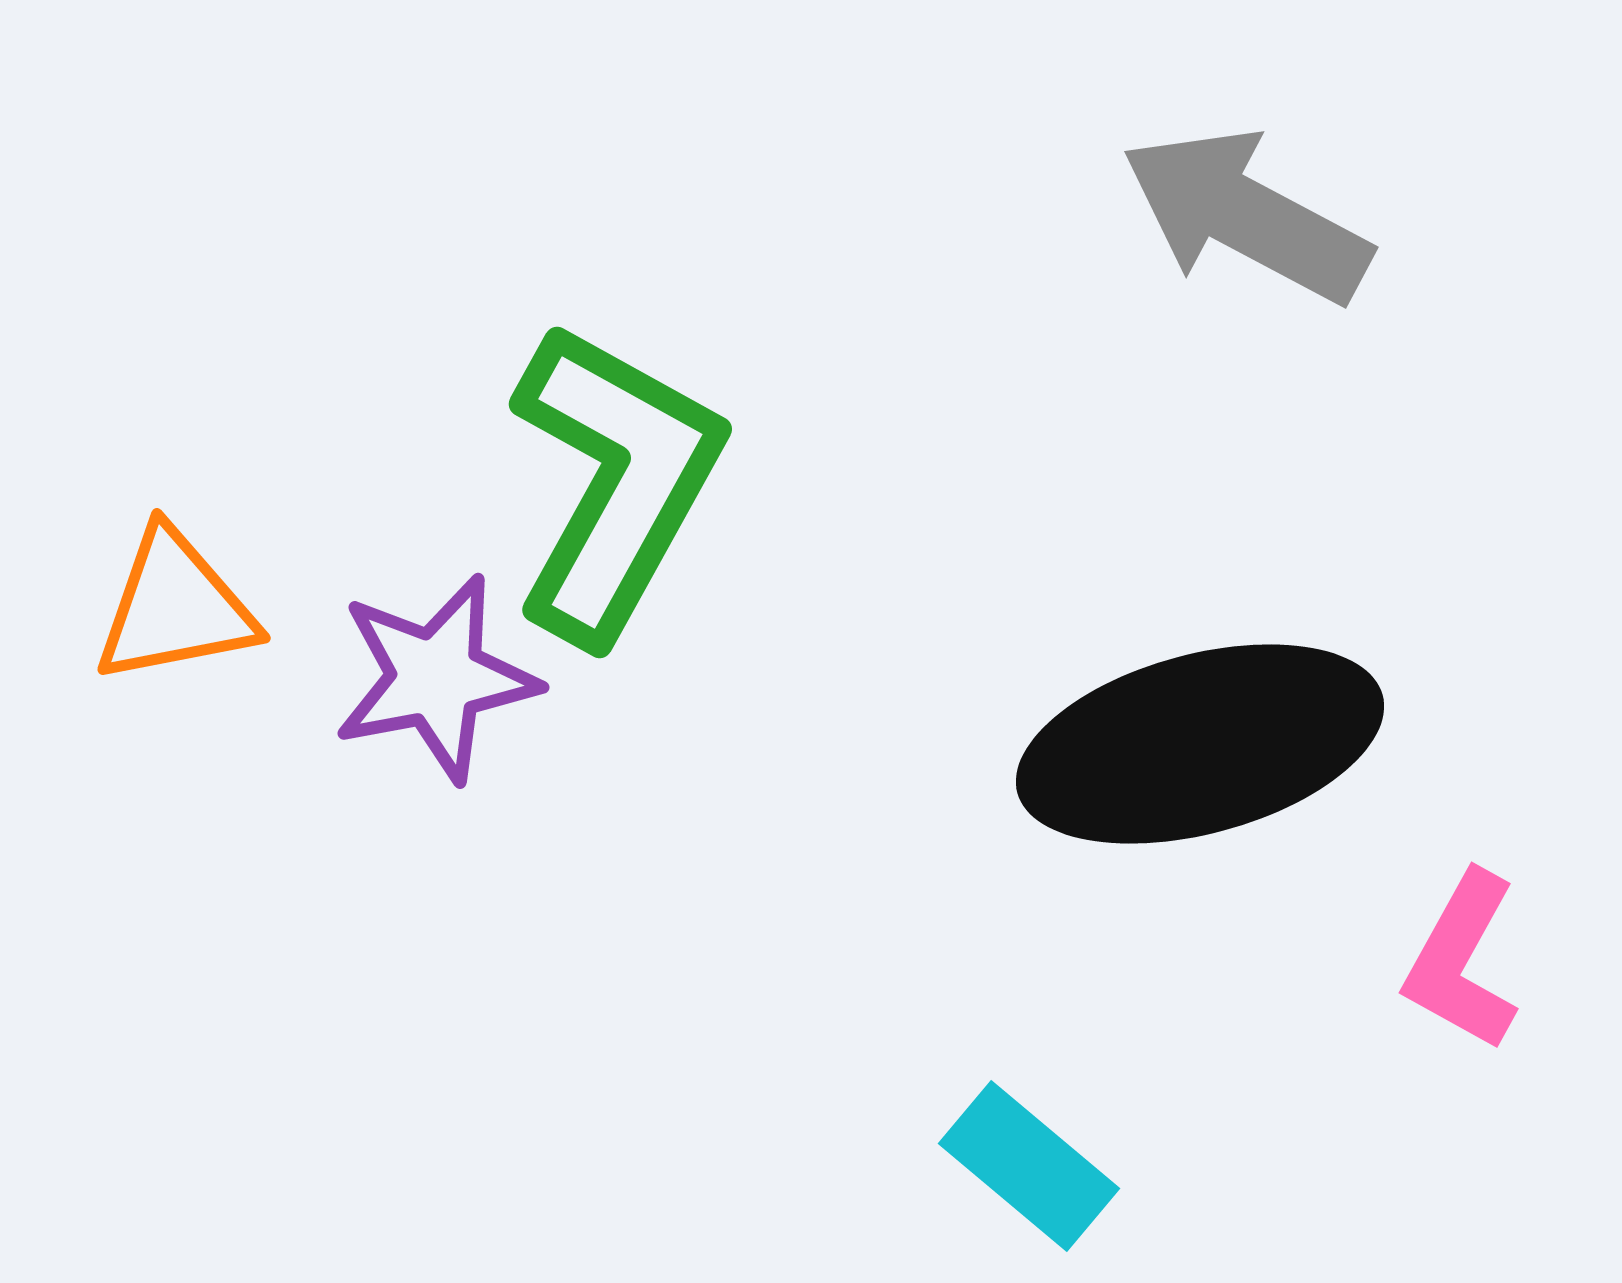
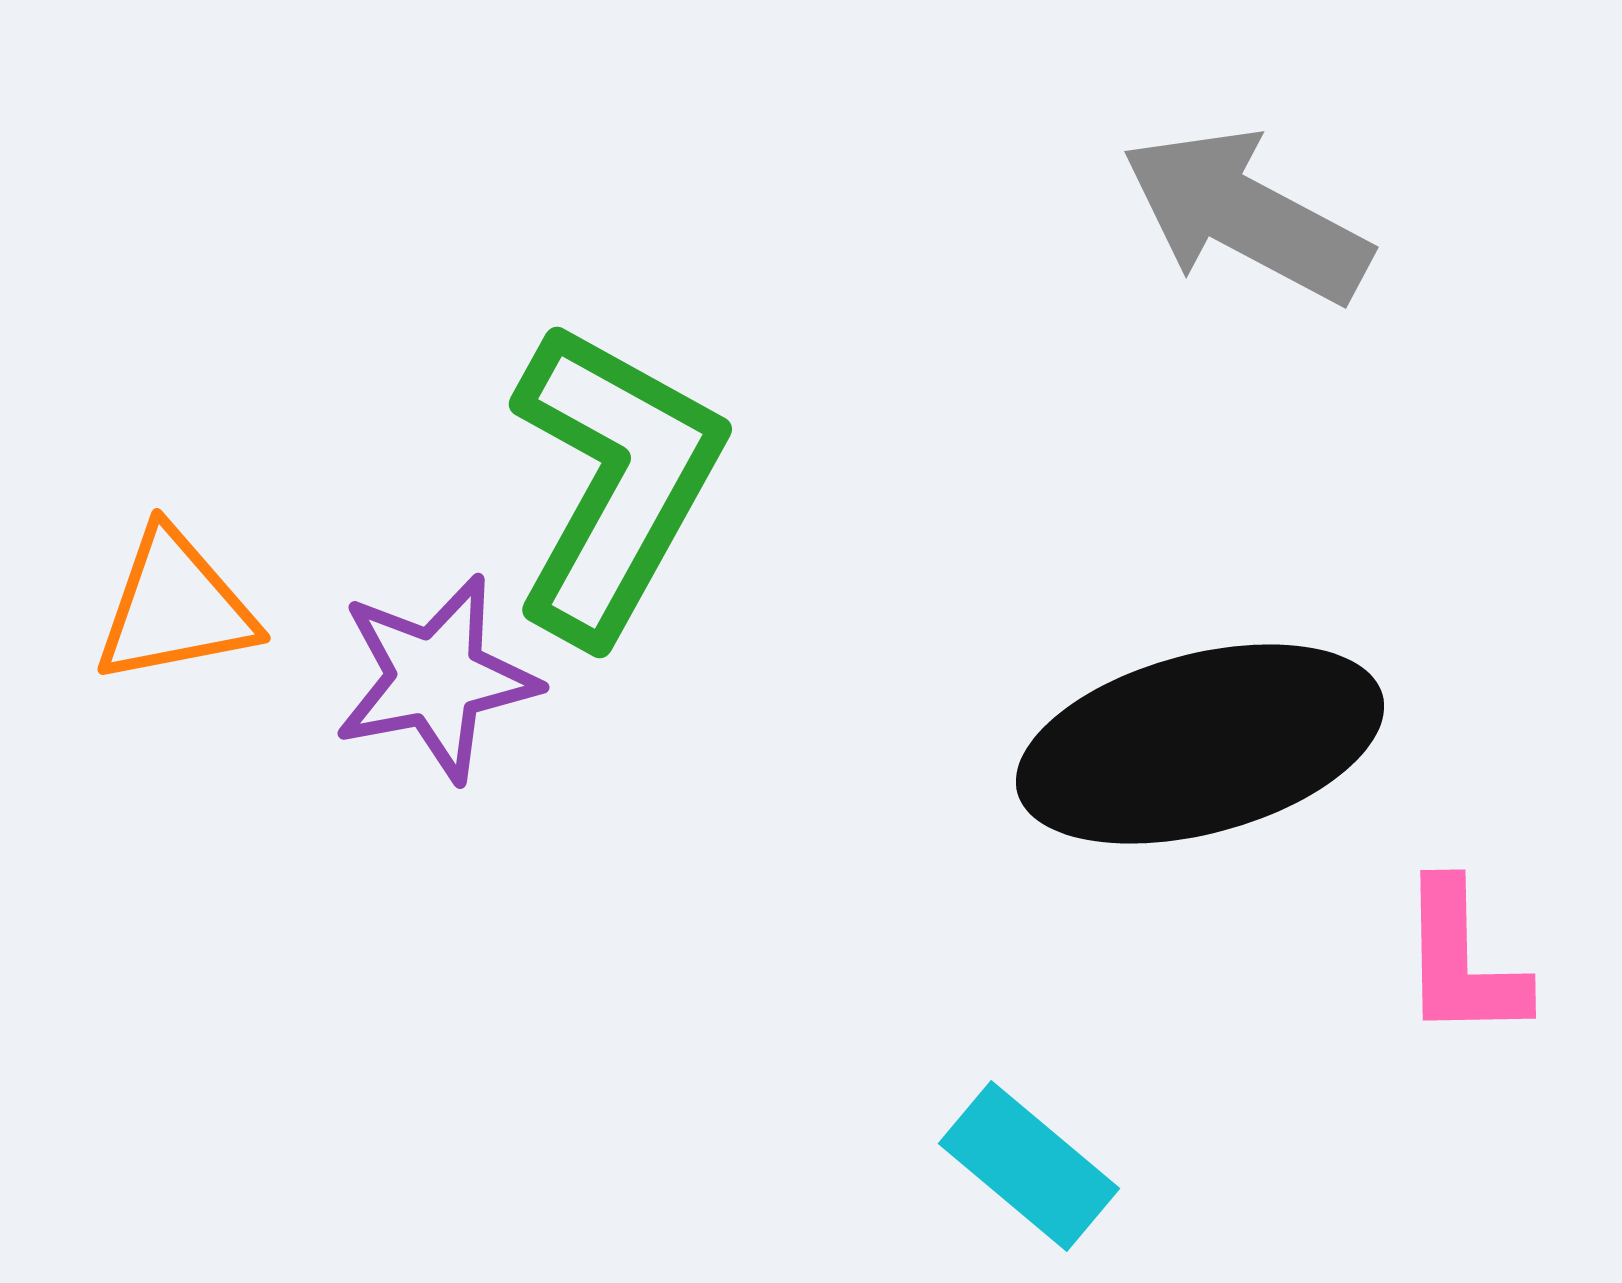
pink L-shape: rotated 30 degrees counterclockwise
